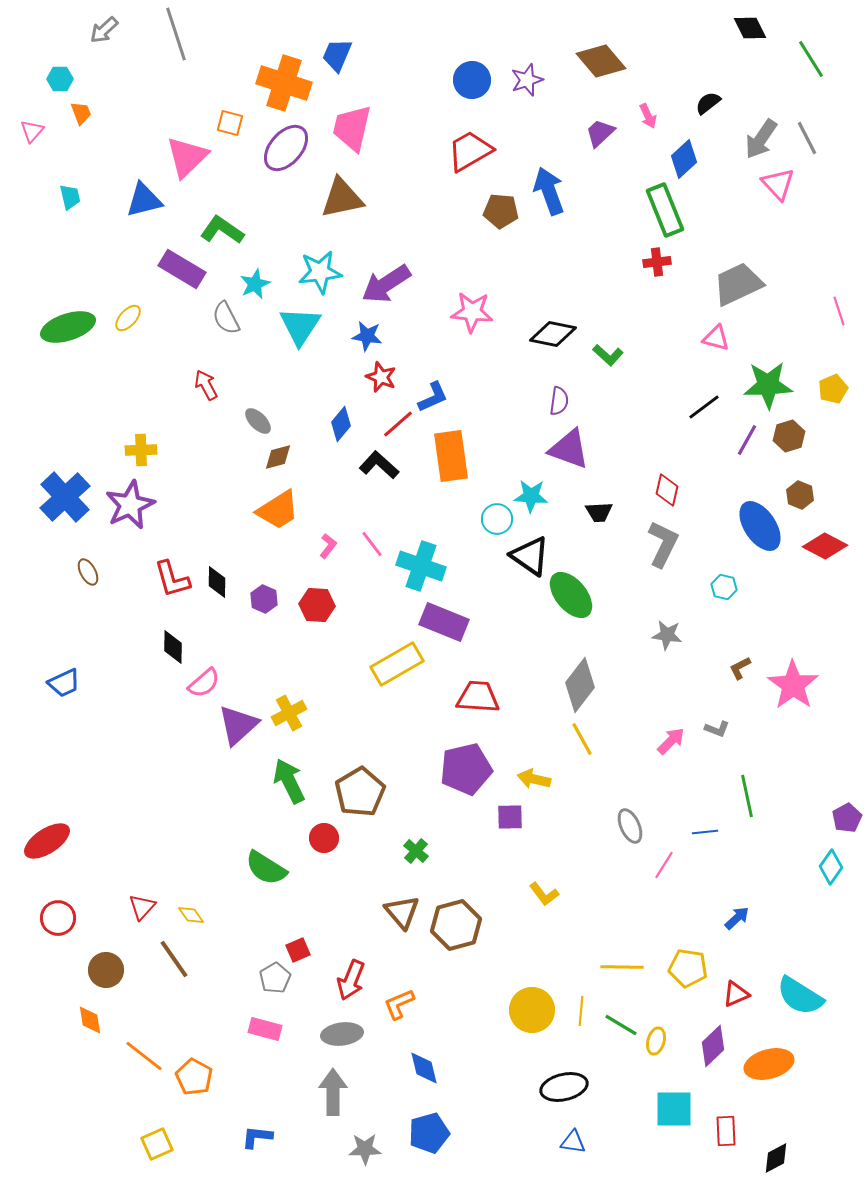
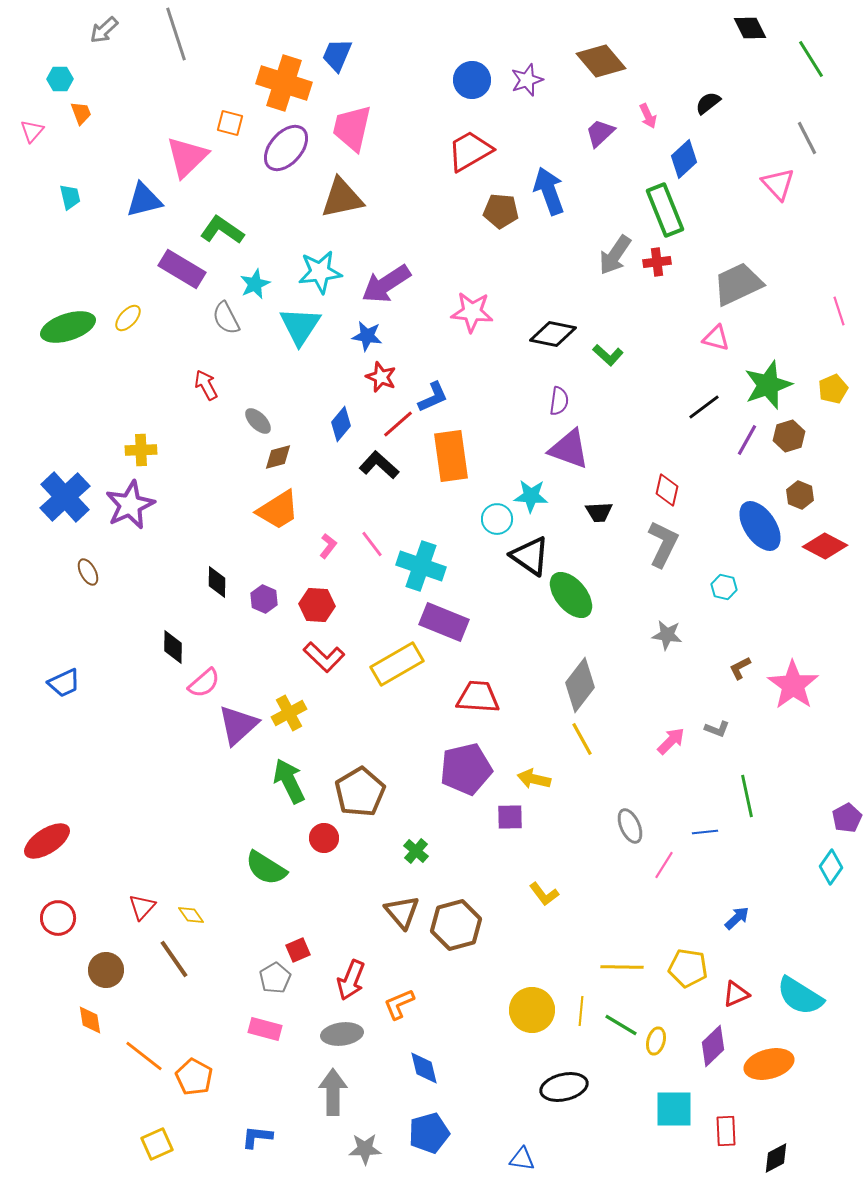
gray arrow at (761, 139): moved 146 px left, 116 px down
green star at (768, 385): rotated 18 degrees counterclockwise
red L-shape at (172, 579): moved 152 px right, 78 px down; rotated 30 degrees counterclockwise
blue triangle at (573, 1142): moved 51 px left, 17 px down
